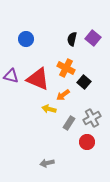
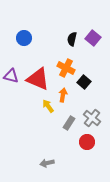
blue circle: moved 2 px left, 1 px up
orange arrow: rotated 136 degrees clockwise
yellow arrow: moved 1 px left, 3 px up; rotated 40 degrees clockwise
gray cross: rotated 24 degrees counterclockwise
